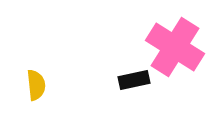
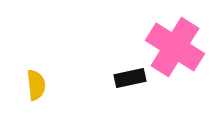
black rectangle: moved 4 px left, 2 px up
